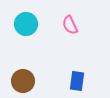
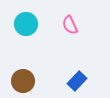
blue rectangle: rotated 36 degrees clockwise
